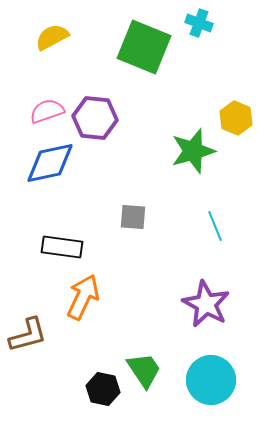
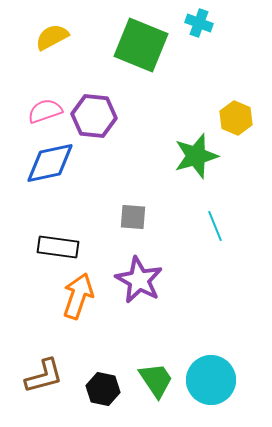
green square: moved 3 px left, 2 px up
pink semicircle: moved 2 px left
purple hexagon: moved 1 px left, 2 px up
green star: moved 3 px right, 5 px down
black rectangle: moved 4 px left
orange arrow: moved 5 px left, 1 px up; rotated 6 degrees counterclockwise
purple star: moved 67 px left, 24 px up
brown L-shape: moved 16 px right, 41 px down
green trapezoid: moved 12 px right, 10 px down
